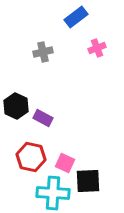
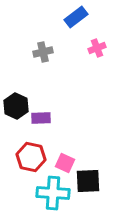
purple rectangle: moved 2 px left; rotated 30 degrees counterclockwise
